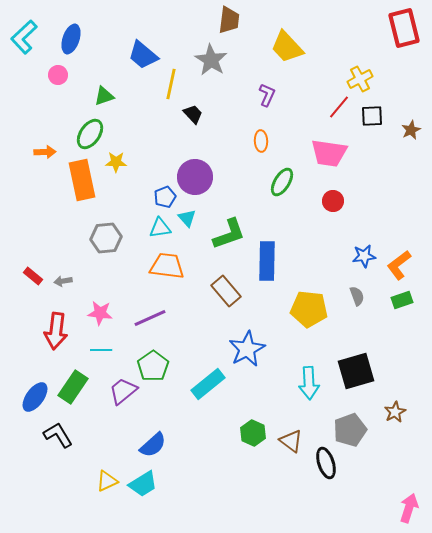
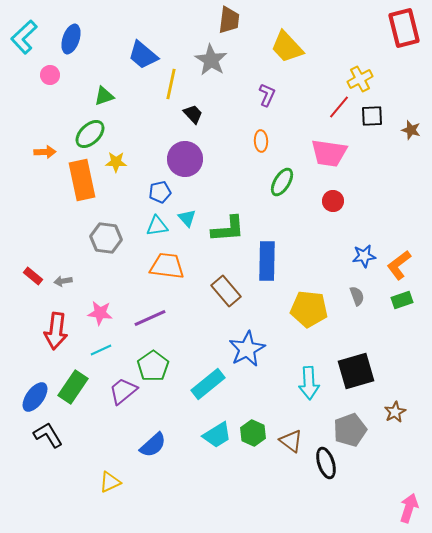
pink circle at (58, 75): moved 8 px left
brown star at (411, 130): rotated 30 degrees counterclockwise
green ellipse at (90, 134): rotated 12 degrees clockwise
purple circle at (195, 177): moved 10 px left, 18 px up
blue pentagon at (165, 197): moved 5 px left, 5 px up; rotated 10 degrees clockwise
cyan triangle at (160, 228): moved 3 px left, 2 px up
green L-shape at (229, 234): moved 1 px left, 5 px up; rotated 15 degrees clockwise
gray hexagon at (106, 238): rotated 12 degrees clockwise
cyan line at (101, 350): rotated 25 degrees counterclockwise
black L-shape at (58, 435): moved 10 px left
yellow triangle at (107, 481): moved 3 px right, 1 px down
cyan trapezoid at (143, 484): moved 74 px right, 49 px up
